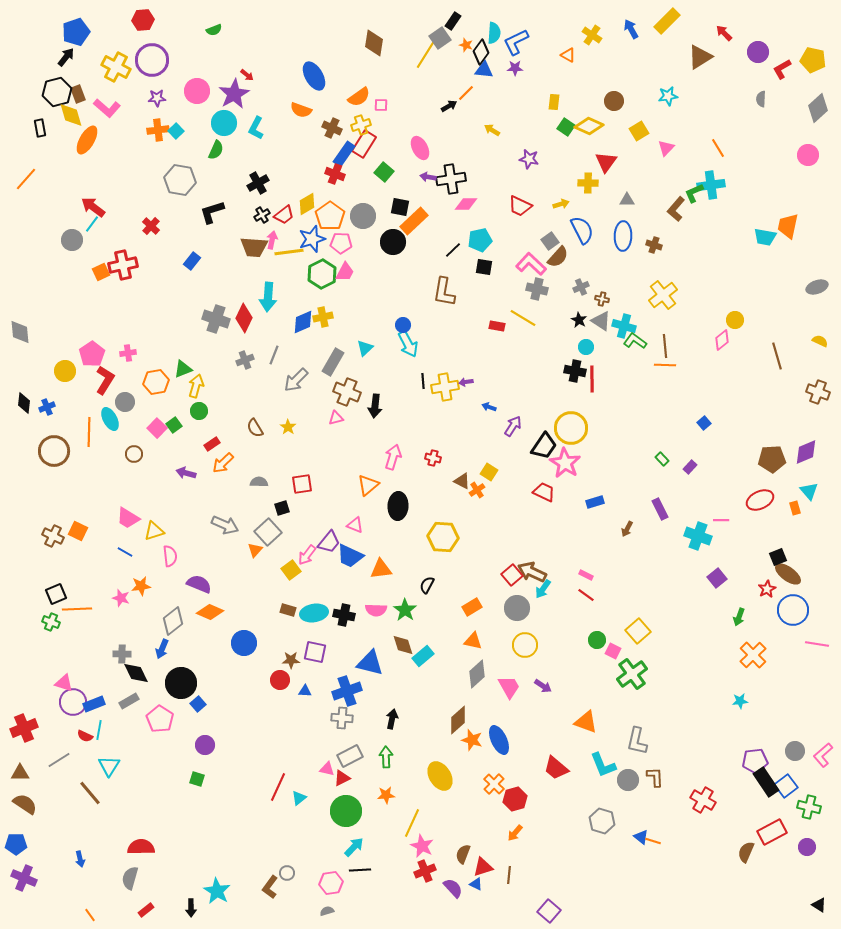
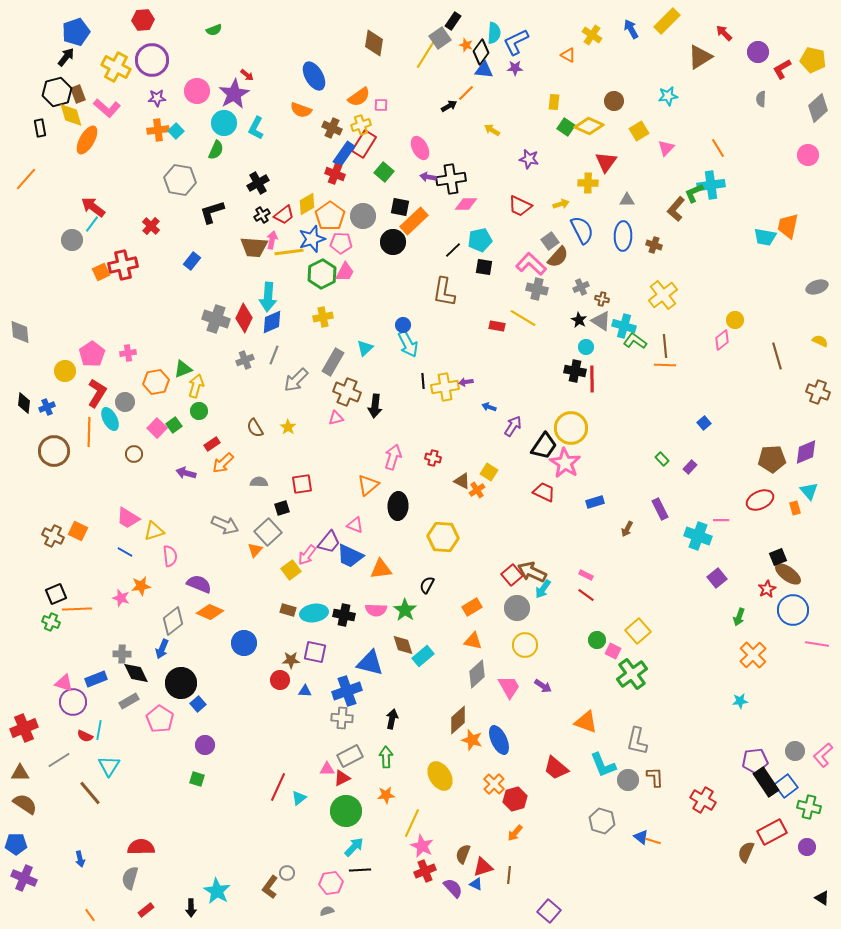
blue diamond at (303, 322): moved 31 px left
red L-shape at (105, 380): moved 8 px left, 13 px down
blue rectangle at (94, 704): moved 2 px right, 25 px up
pink triangle at (327, 769): rotated 14 degrees counterclockwise
black triangle at (819, 905): moved 3 px right, 7 px up
